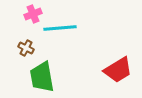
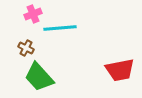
red trapezoid: moved 2 px right; rotated 20 degrees clockwise
green trapezoid: moved 3 px left; rotated 32 degrees counterclockwise
